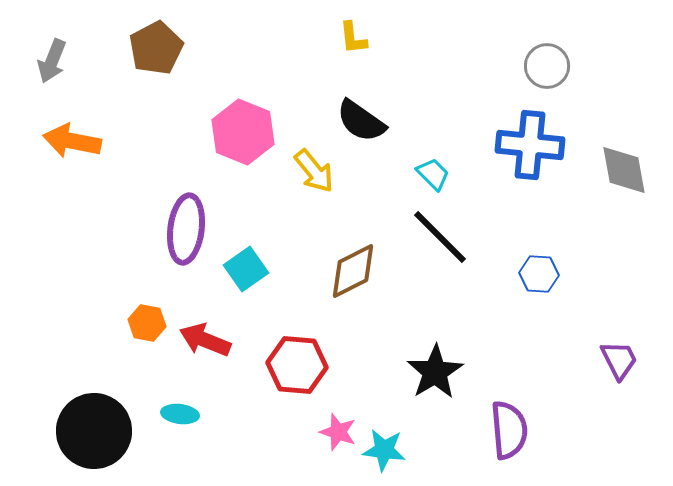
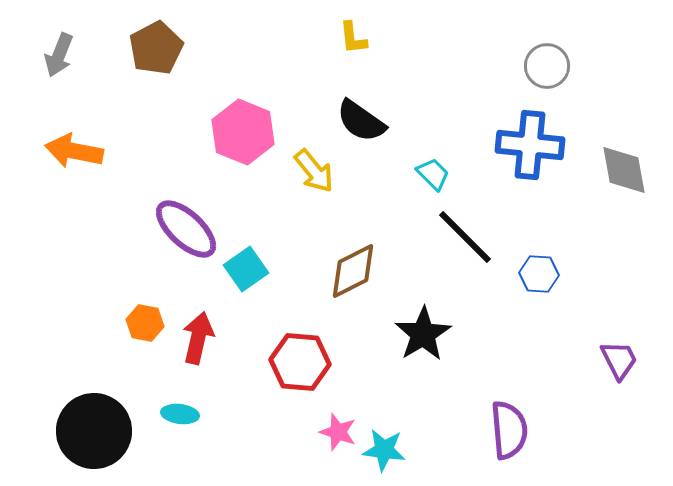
gray arrow: moved 7 px right, 6 px up
orange arrow: moved 2 px right, 10 px down
purple ellipse: rotated 54 degrees counterclockwise
black line: moved 25 px right
orange hexagon: moved 2 px left
red arrow: moved 7 px left, 2 px up; rotated 81 degrees clockwise
red hexagon: moved 3 px right, 3 px up
black star: moved 12 px left, 38 px up
